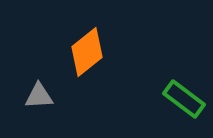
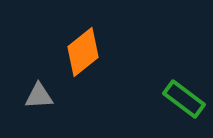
orange diamond: moved 4 px left
